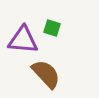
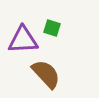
purple triangle: rotated 8 degrees counterclockwise
